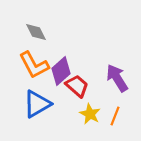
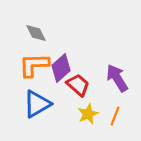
gray diamond: moved 1 px down
orange L-shape: rotated 116 degrees clockwise
purple diamond: moved 3 px up
red trapezoid: moved 1 px right, 1 px up
yellow star: moved 2 px left; rotated 20 degrees clockwise
